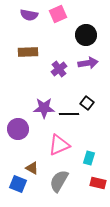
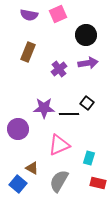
brown rectangle: rotated 66 degrees counterclockwise
blue square: rotated 18 degrees clockwise
